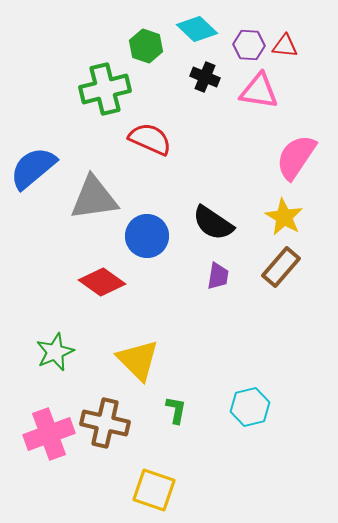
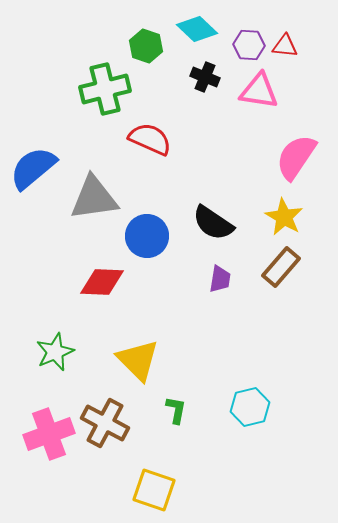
purple trapezoid: moved 2 px right, 3 px down
red diamond: rotated 33 degrees counterclockwise
brown cross: rotated 15 degrees clockwise
